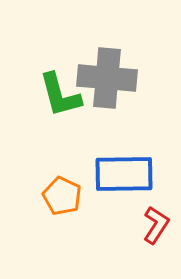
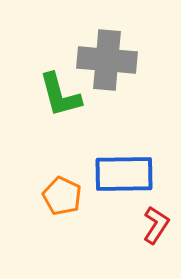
gray cross: moved 18 px up
